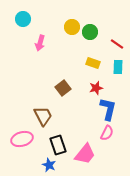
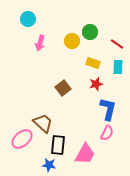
cyan circle: moved 5 px right
yellow circle: moved 14 px down
red star: moved 4 px up
brown trapezoid: moved 7 px down; rotated 20 degrees counterclockwise
pink ellipse: rotated 25 degrees counterclockwise
black rectangle: rotated 24 degrees clockwise
pink trapezoid: rotated 10 degrees counterclockwise
blue star: rotated 16 degrees counterclockwise
